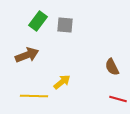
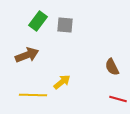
yellow line: moved 1 px left, 1 px up
